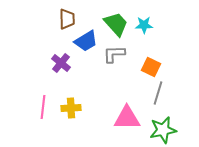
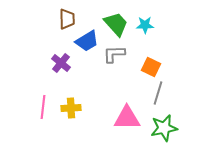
cyan star: moved 1 px right
blue trapezoid: moved 1 px right
green star: moved 1 px right, 2 px up
